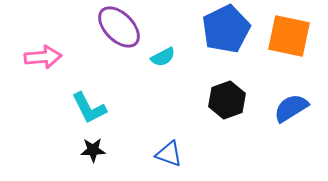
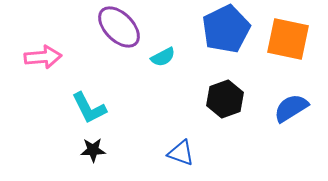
orange square: moved 1 px left, 3 px down
black hexagon: moved 2 px left, 1 px up
blue triangle: moved 12 px right, 1 px up
